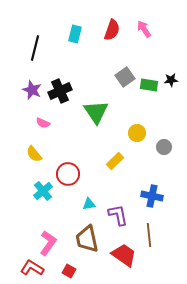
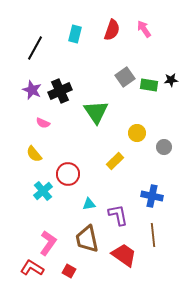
black line: rotated 15 degrees clockwise
brown line: moved 4 px right
